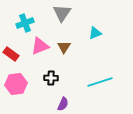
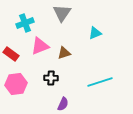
brown triangle: moved 6 px down; rotated 40 degrees clockwise
